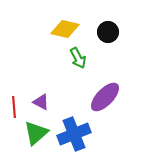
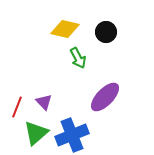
black circle: moved 2 px left
purple triangle: moved 3 px right; rotated 18 degrees clockwise
red line: moved 3 px right; rotated 25 degrees clockwise
blue cross: moved 2 px left, 1 px down
